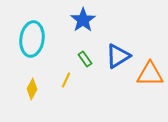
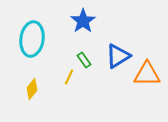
blue star: moved 1 px down
green rectangle: moved 1 px left, 1 px down
orange triangle: moved 3 px left
yellow line: moved 3 px right, 3 px up
yellow diamond: rotated 10 degrees clockwise
